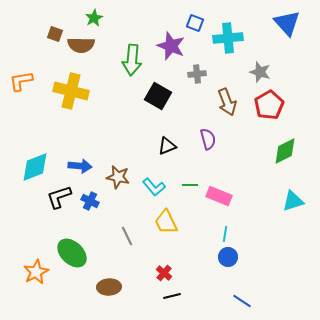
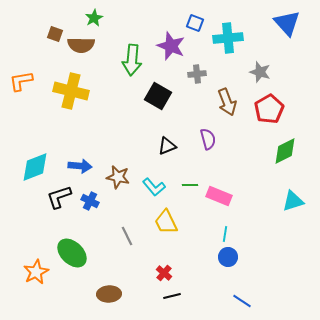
red pentagon: moved 4 px down
brown ellipse: moved 7 px down
